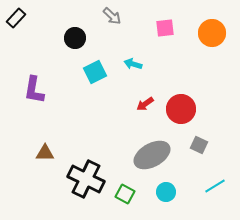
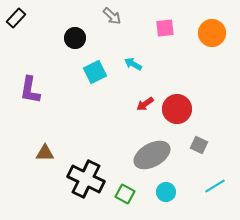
cyan arrow: rotated 12 degrees clockwise
purple L-shape: moved 4 px left
red circle: moved 4 px left
